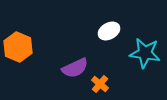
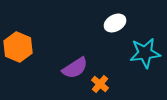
white ellipse: moved 6 px right, 8 px up
cyan star: rotated 16 degrees counterclockwise
purple semicircle: rotated 8 degrees counterclockwise
